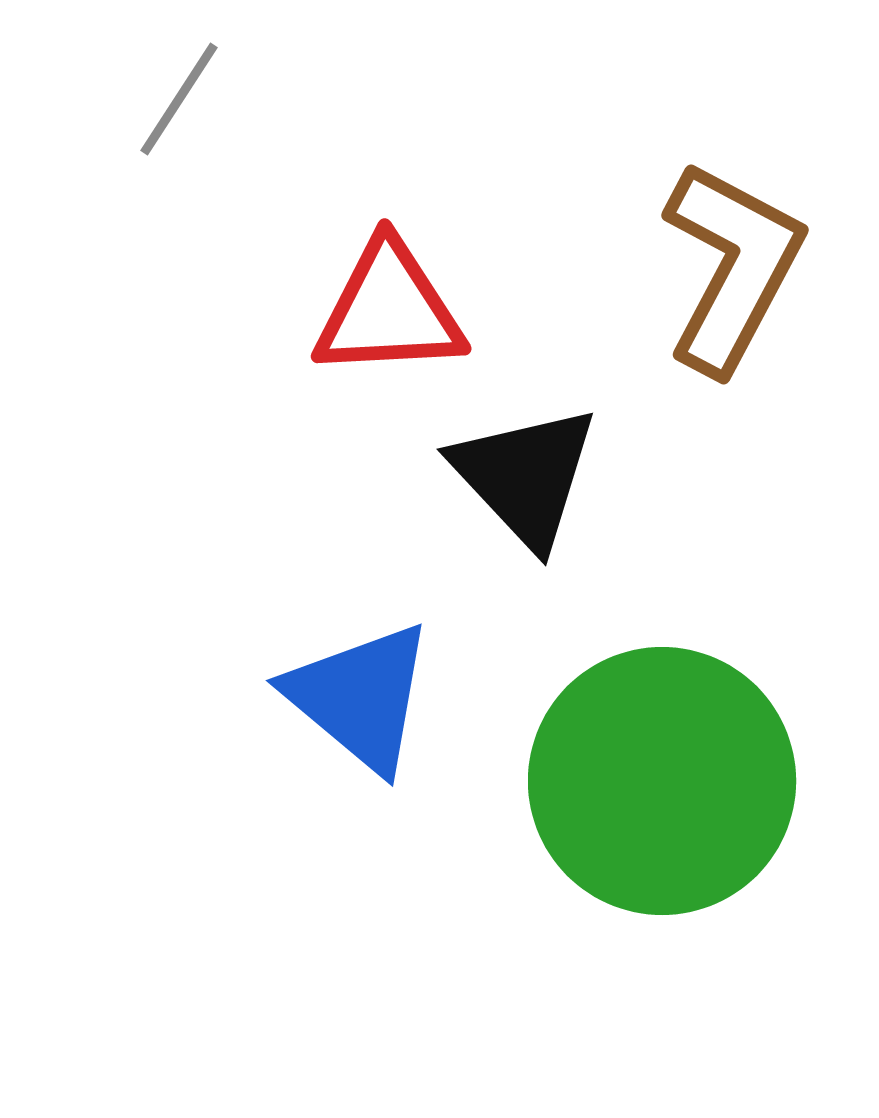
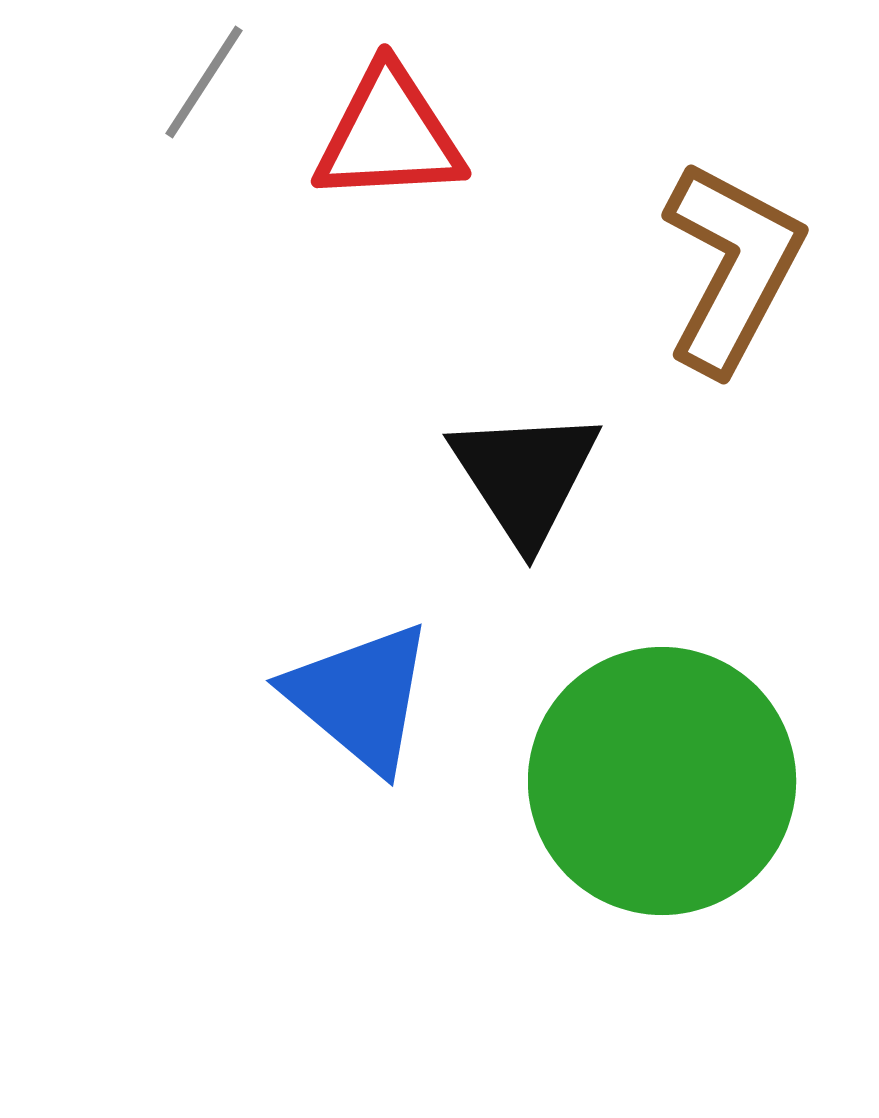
gray line: moved 25 px right, 17 px up
red triangle: moved 175 px up
black triangle: rotated 10 degrees clockwise
